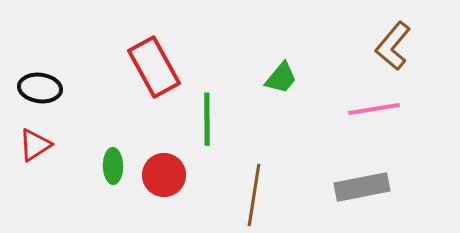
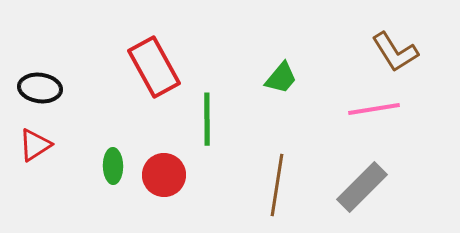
brown L-shape: moved 2 px right, 6 px down; rotated 72 degrees counterclockwise
gray rectangle: rotated 34 degrees counterclockwise
brown line: moved 23 px right, 10 px up
